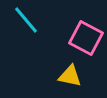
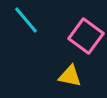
pink square: moved 2 px up; rotated 8 degrees clockwise
